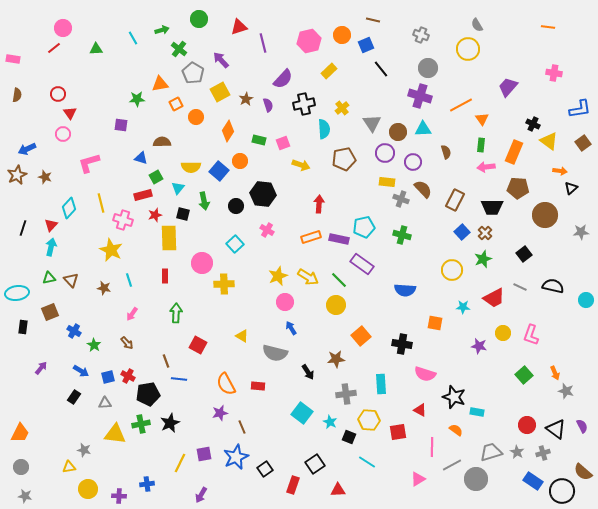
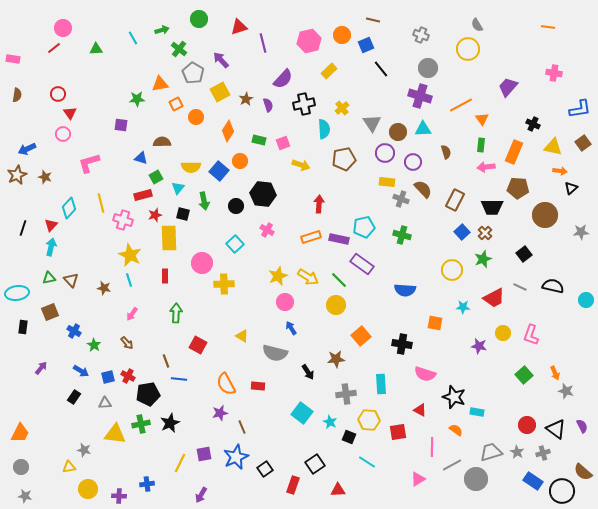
yellow triangle at (549, 141): moved 4 px right, 6 px down; rotated 24 degrees counterclockwise
yellow star at (111, 250): moved 19 px right, 5 px down
